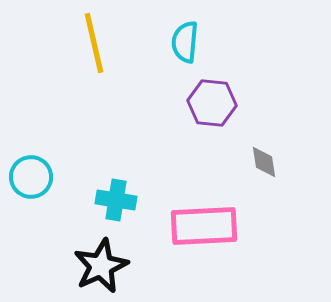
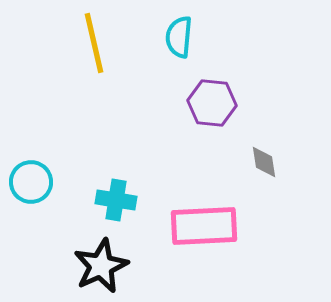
cyan semicircle: moved 6 px left, 5 px up
cyan circle: moved 5 px down
